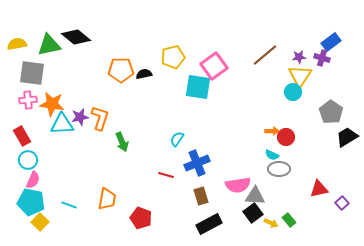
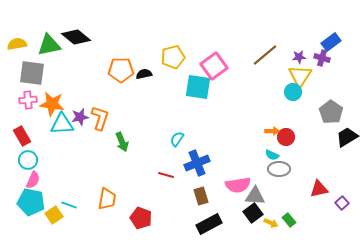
yellow square at (40, 222): moved 14 px right, 7 px up; rotated 12 degrees clockwise
